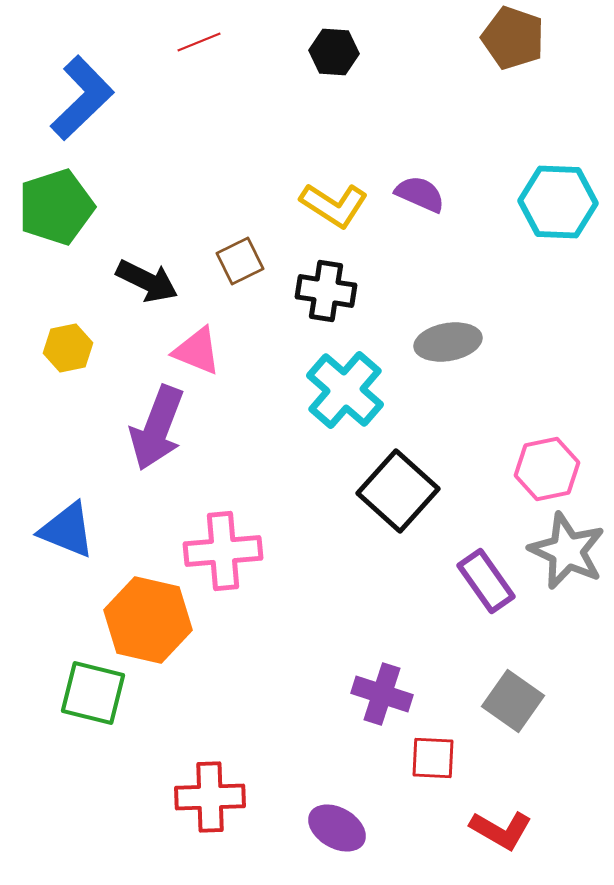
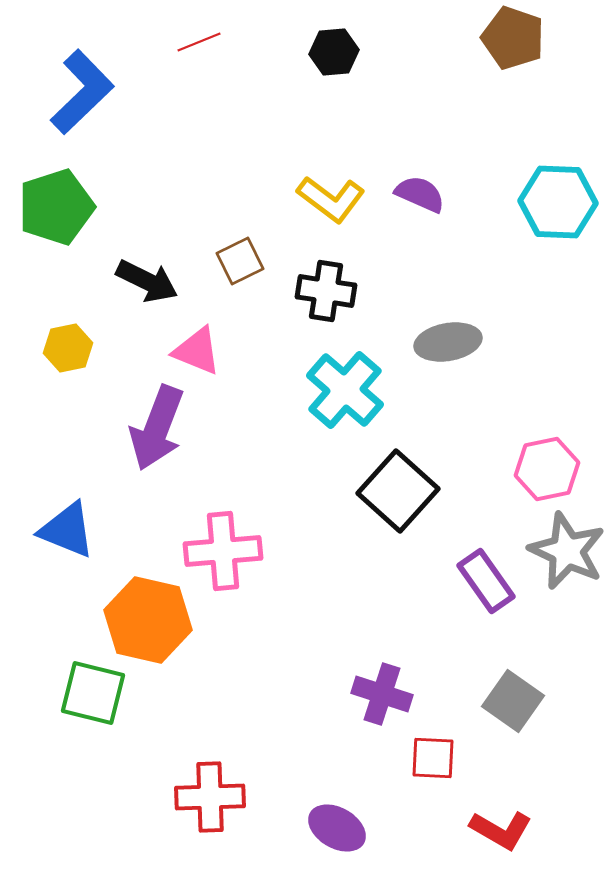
black hexagon: rotated 9 degrees counterclockwise
blue L-shape: moved 6 px up
yellow L-shape: moved 3 px left, 6 px up; rotated 4 degrees clockwise
